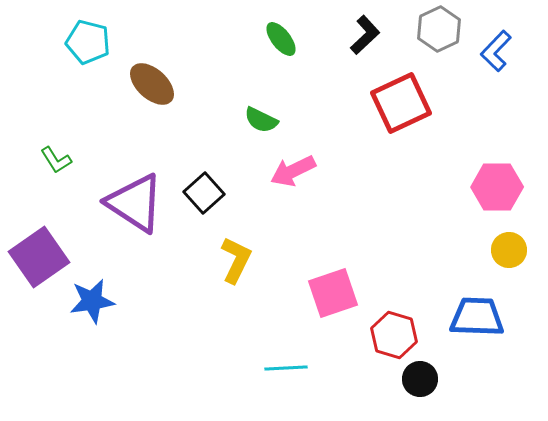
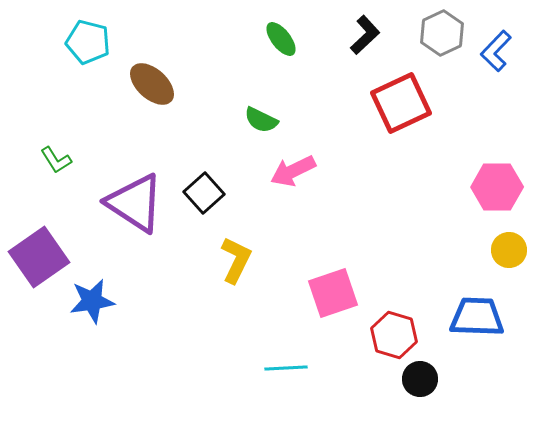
gray hexagon: moved 3 px right, 4 px down
